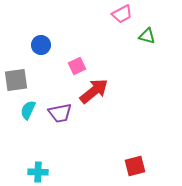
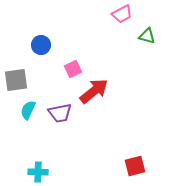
pink square: moved 4 px left, 3 px down
